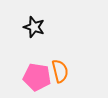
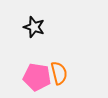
orange semicircle: moved 1 px left, 2 px down
